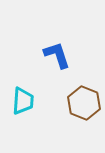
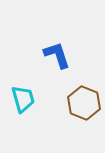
cyan trapezoid: moved 2 px up; rotated 20 degrees counterclockwise
